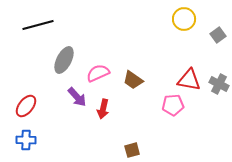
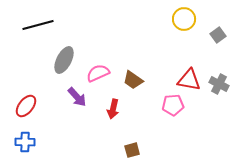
red arrow: moved 10 px right
blue cross: moved 1 px left, 2 px down
